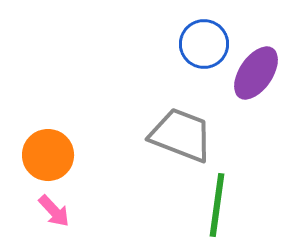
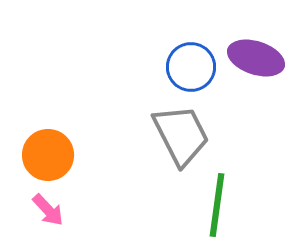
blue circle: moved 13 px left, 23 px down
purple ellipse: moved 15 px up; rotated 74 degrees clockwise
gray trapezoid: rotated 42 degrees clockwise
pink arrow: moved 6 px left, 1 px up
